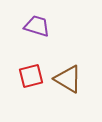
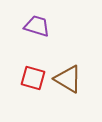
red square: moved 2 px right, 2 px down; rotated 30 degrees clockwise
